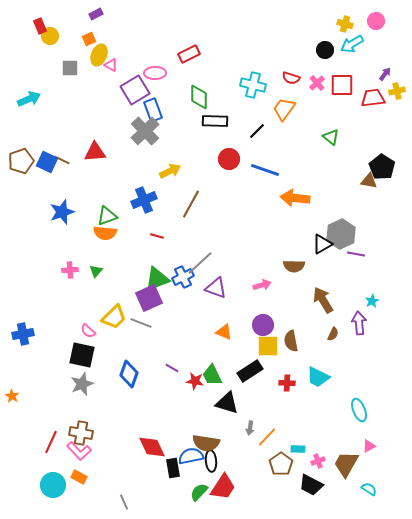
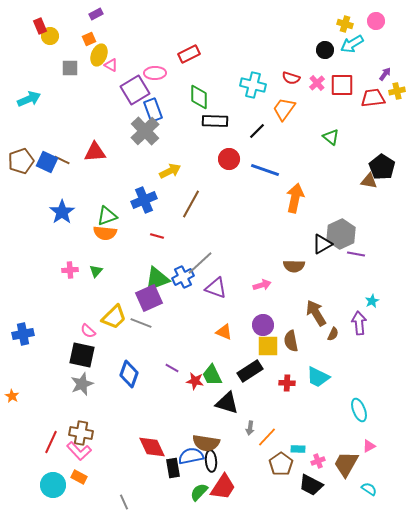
orange arrow at (295, 198): rotated 96 degrees clockwise
blue star at (62, 212): rotated 15 degrees counterclockwise
brown arrow at (323, 300): moved 7 px left, 13 px down
